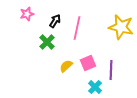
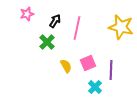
yellow semicircle: rotated 104 degrees clockwise
